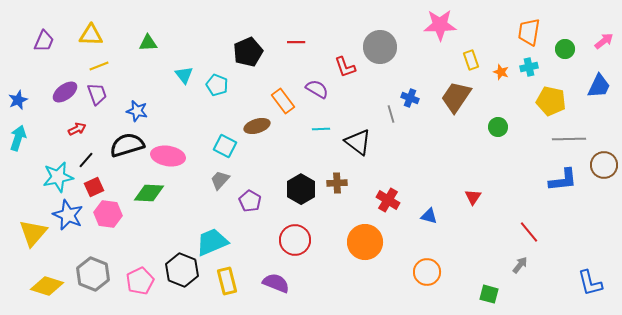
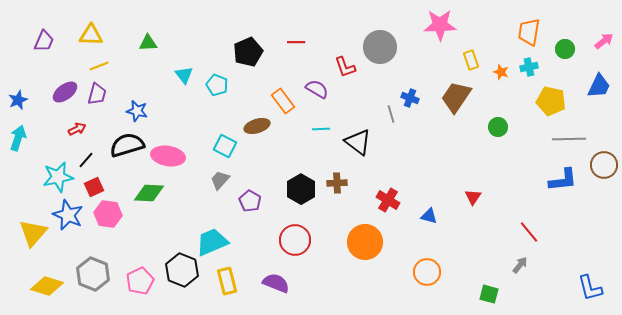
purple trapezoid at (97, 94): rotated 35 degrees clockwise
blue L-shape at (590, 283): moved 5 px down
